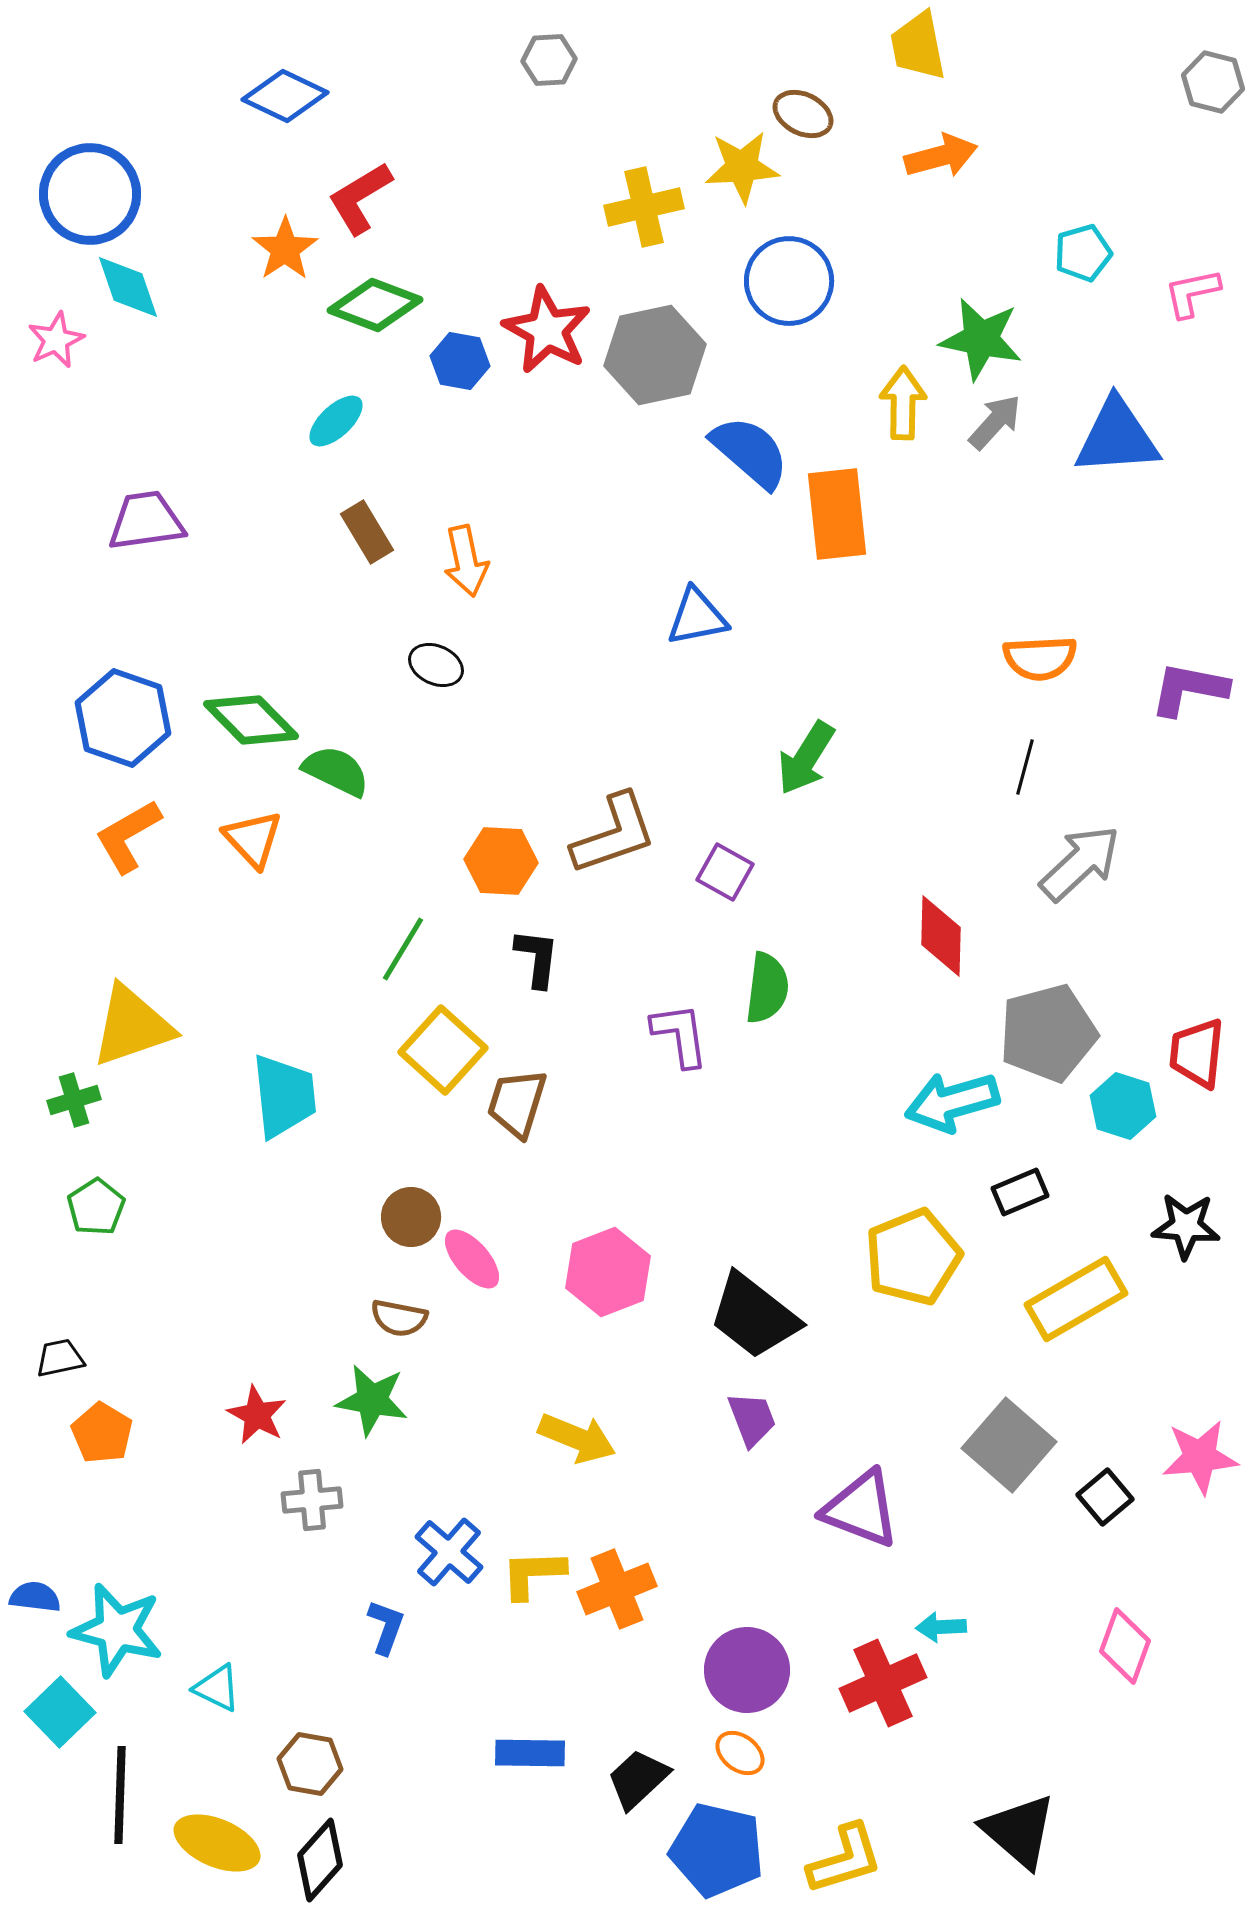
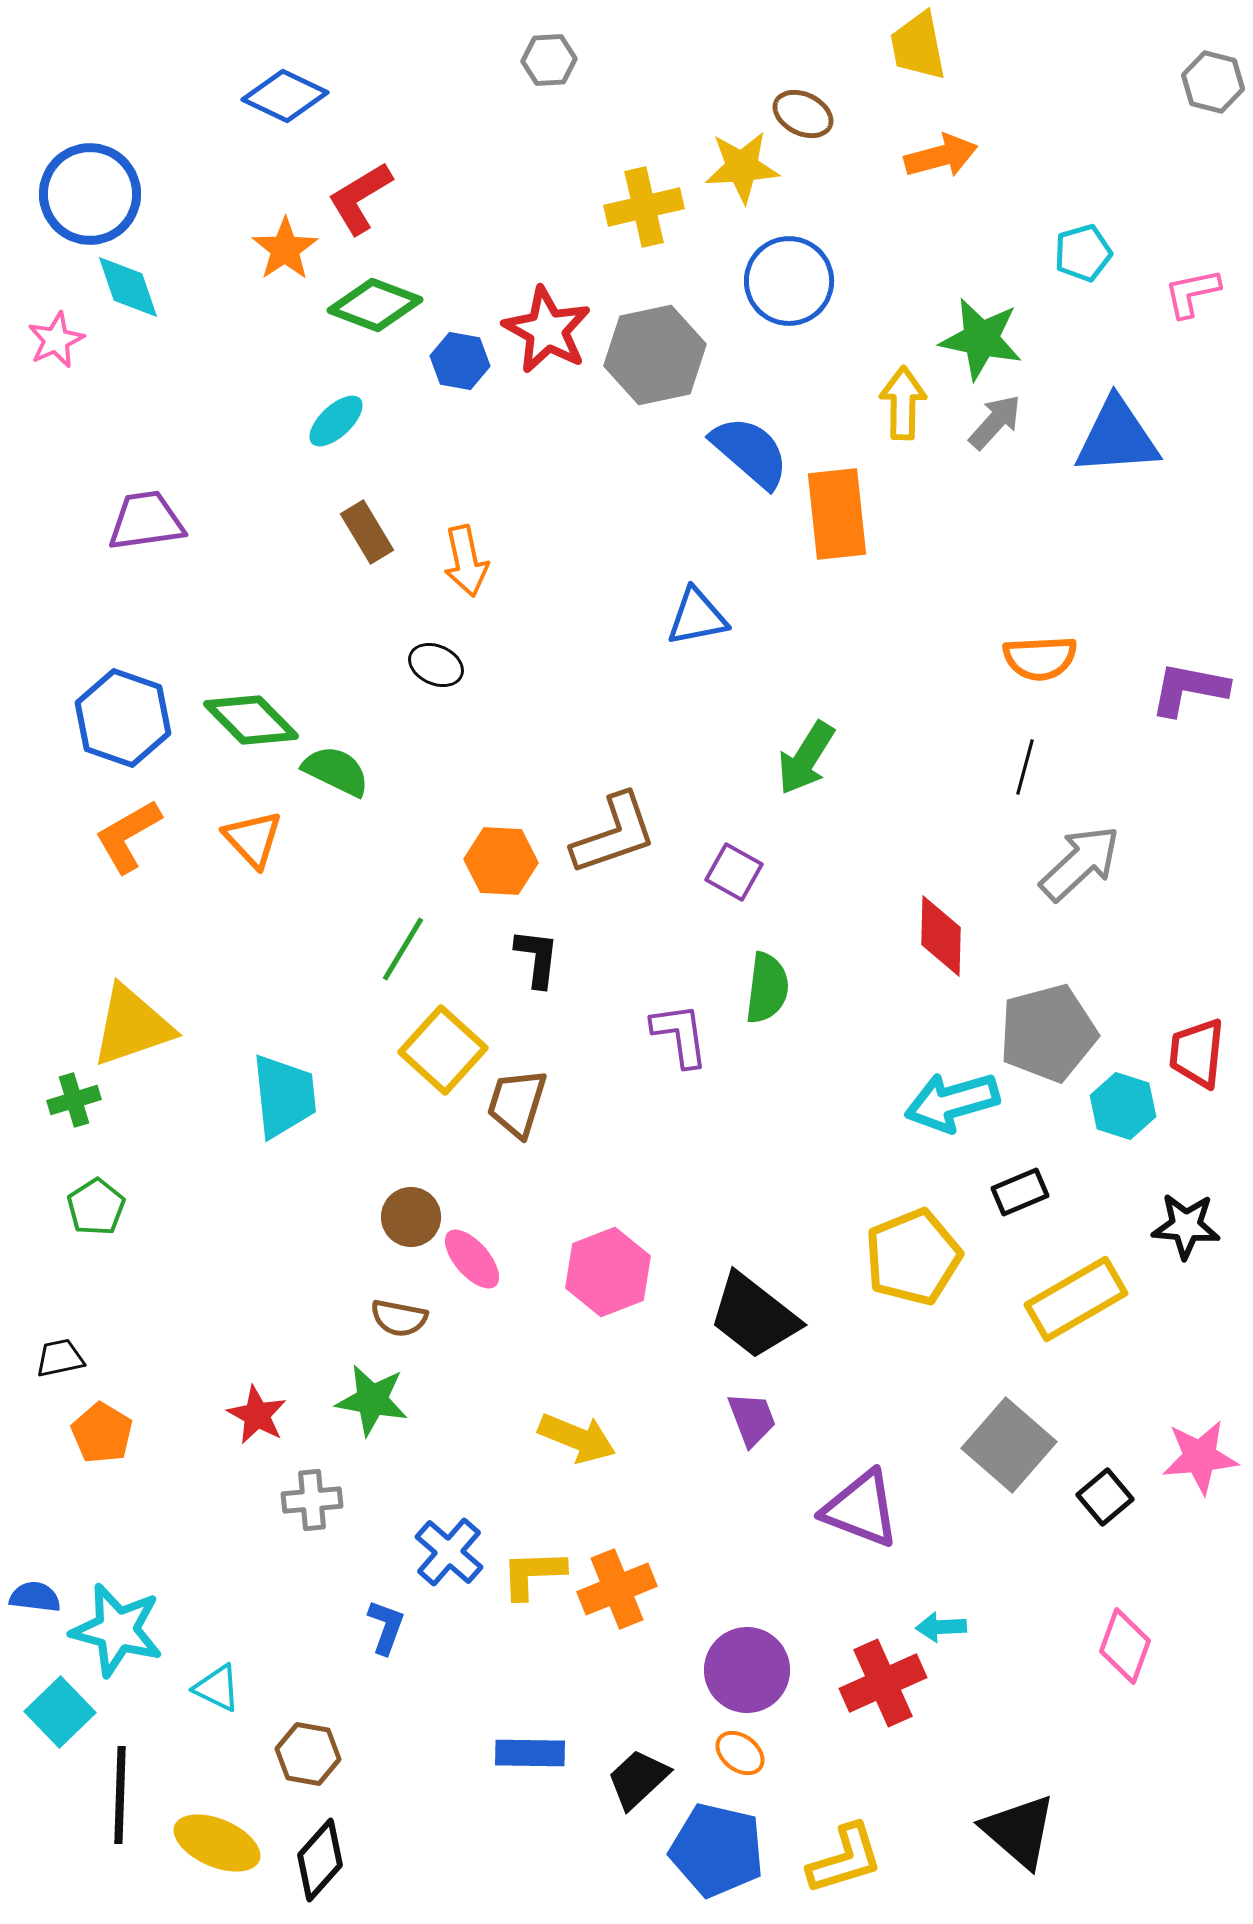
purple square at (725, 872): moved 9 px right
brown hexagon at (310, 1764): moved 2 px left, 10 px up
